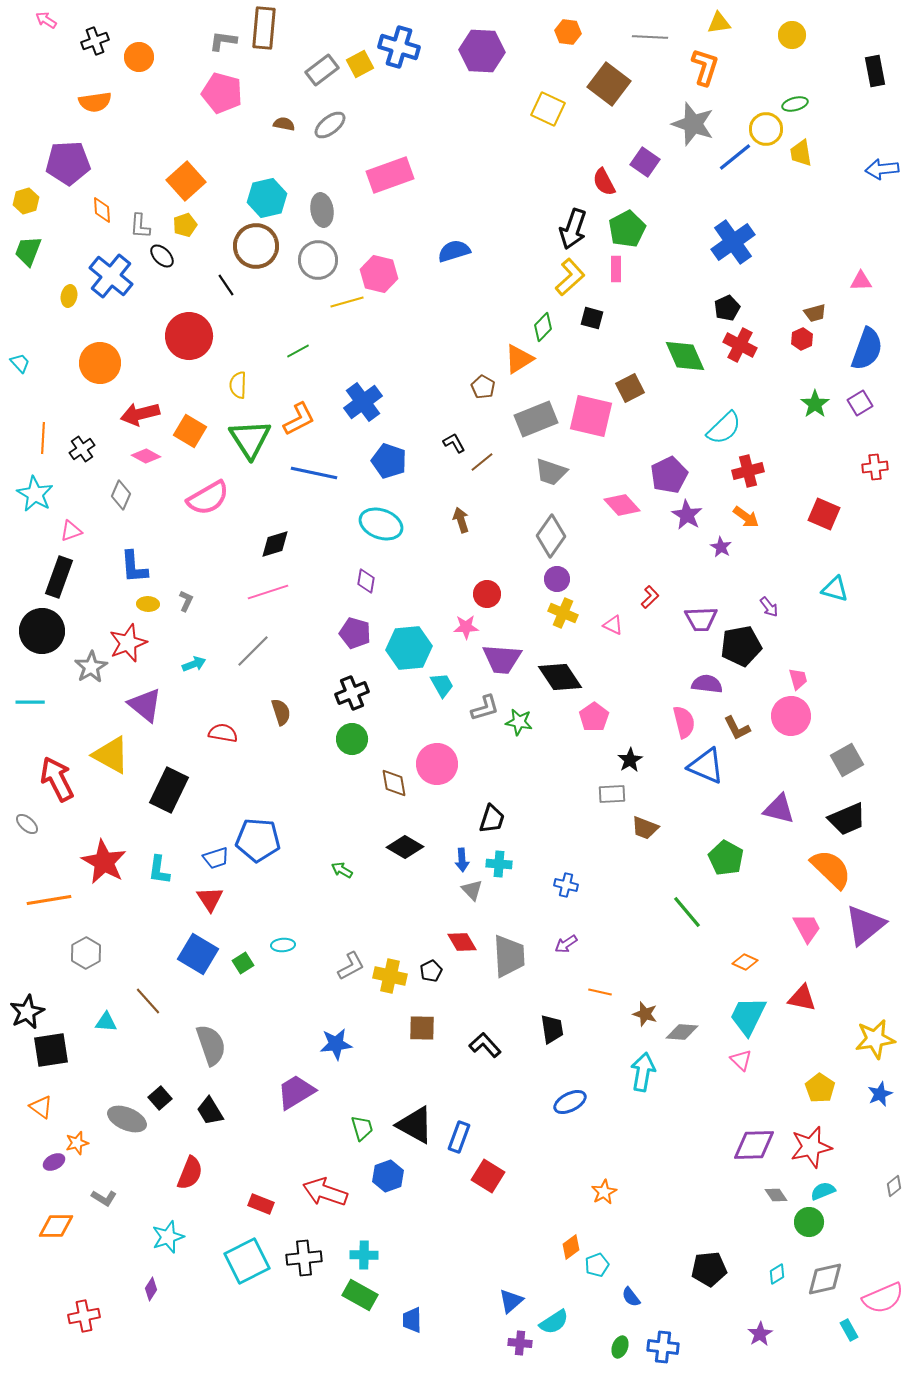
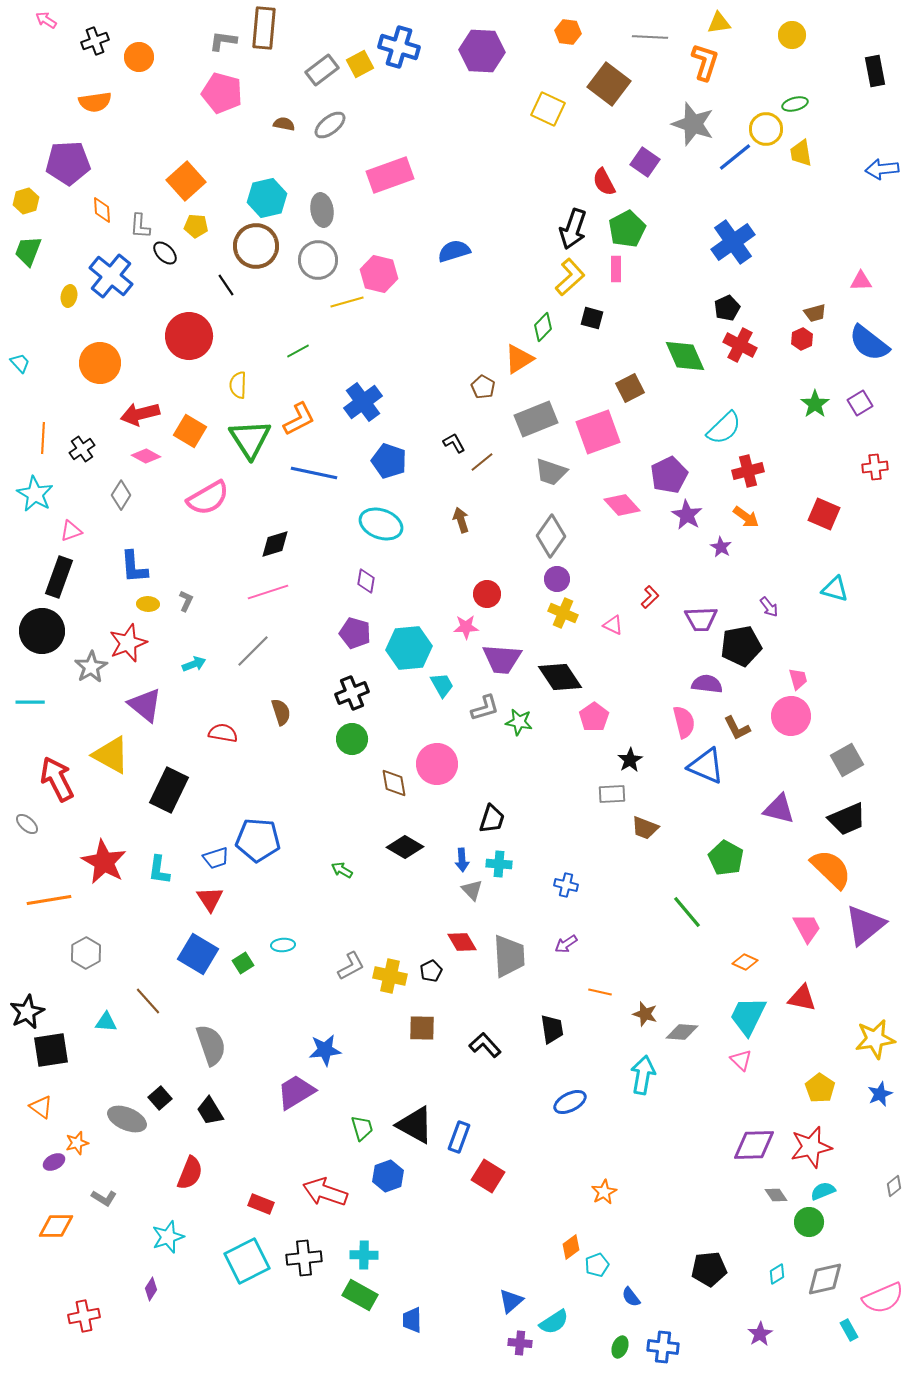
orange L-shape at (705, 67): moved 5 px up
yellow pentagon at (185, 225): moved 11 px right, 1 px down; rotated 25 degrees clockwise
black ellipse at (162, 256): moved 3 px right, 3 px up
blue semicircle at (867, 349): moved 2 px right, 6 px up; rotated 108 degrees clockwise
pink square at (591, 416): moved 7 px right, 16 px down; rotated 33 degrees counterclockwise
gray diamond at (121, 495): rotated 8 degrees clockwise
blue star at (336, 1044): moved 11 px left, 6 px down
cyan arrow at (643, 1072): moved 3 px down
